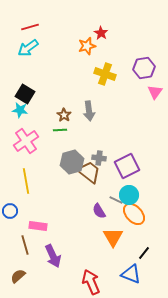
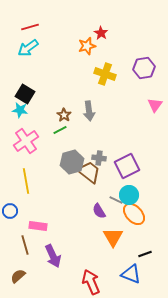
pink triangle: moved 13 px down
green line: rotated 24 degrees counterclockwise
black line: moved 1 px right, 1 px down; rotated 32 degrees clockwise
